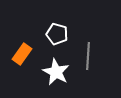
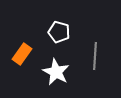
white pentagon: moved 2 px right, 2 px up
gray line: moved 7 px right
